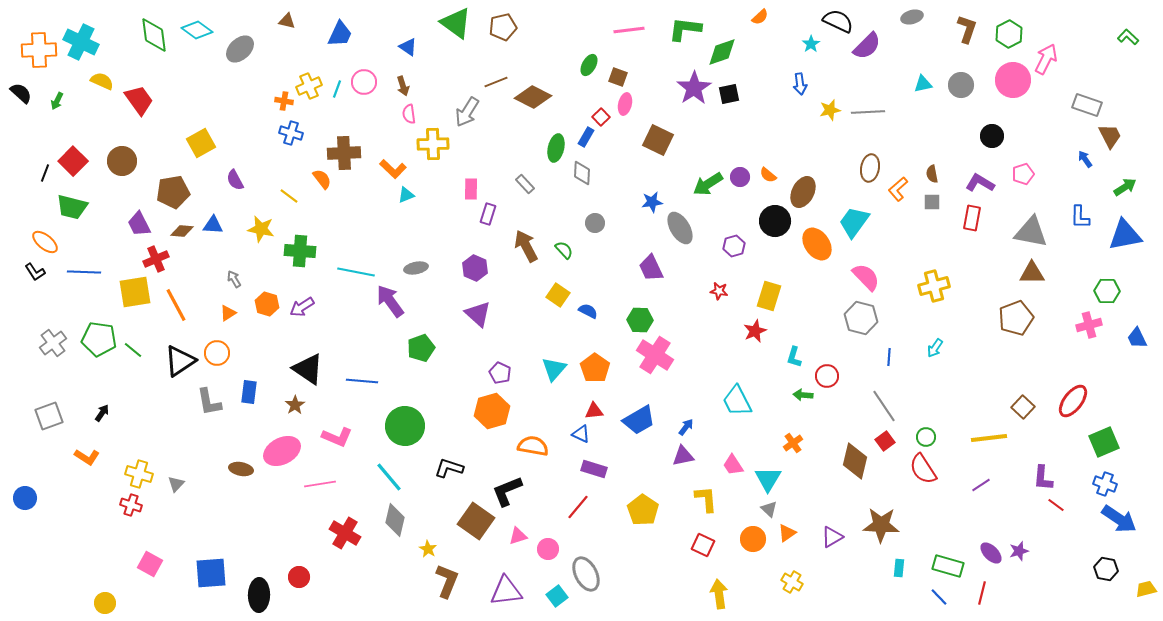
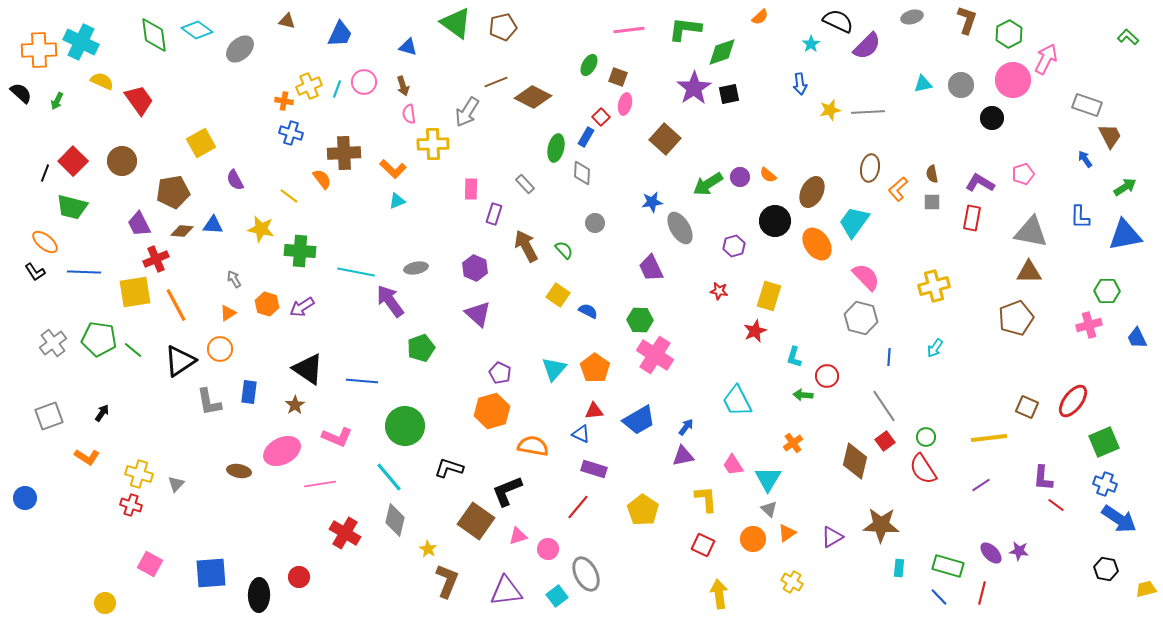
brown L-shape at (967, 29): moved 9 px up
blue triangle at (408, 47): rotated 18 degrees counterclockwise
black circle at (992, 136): moved 18 px up
brown square at (658, 140): moved 7 px right, 1 px up; rotated 16 degrees clockwise
brown ellipse at (803, 192): moved 9 px right
cyan triangle at (406, 195): moved 9 px left, 6 px down
purple rectangle at (488, 214): moved 6 px right
brown triangle at (1032, 273): moved 3 px left, 1 px up
orange circle at (217, 353): moved 3 px right, 4 px up
brown square at (1023, 407): moved 4 px right; rotated 20 degrees counterclockwise
brown ellipse at (241, 469): moved 2 px left, 2 px down
purple star at (1019, 551): rotated 24 degrees clockwise
